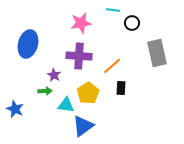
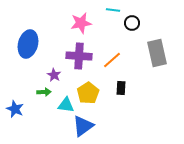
orange line: moved 6 px up
green arrow: moved 1 px left, 1 px down
